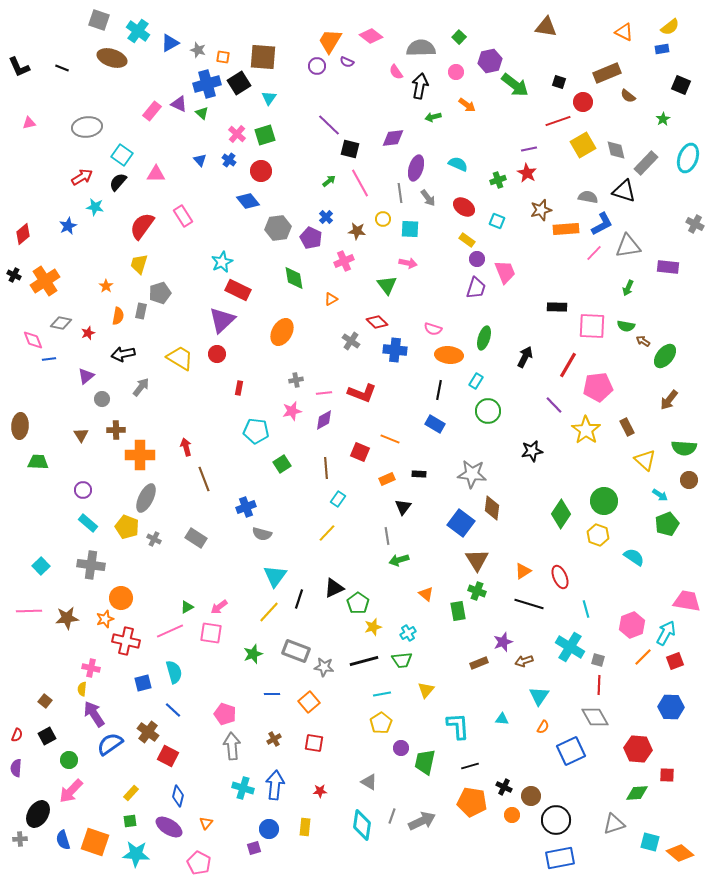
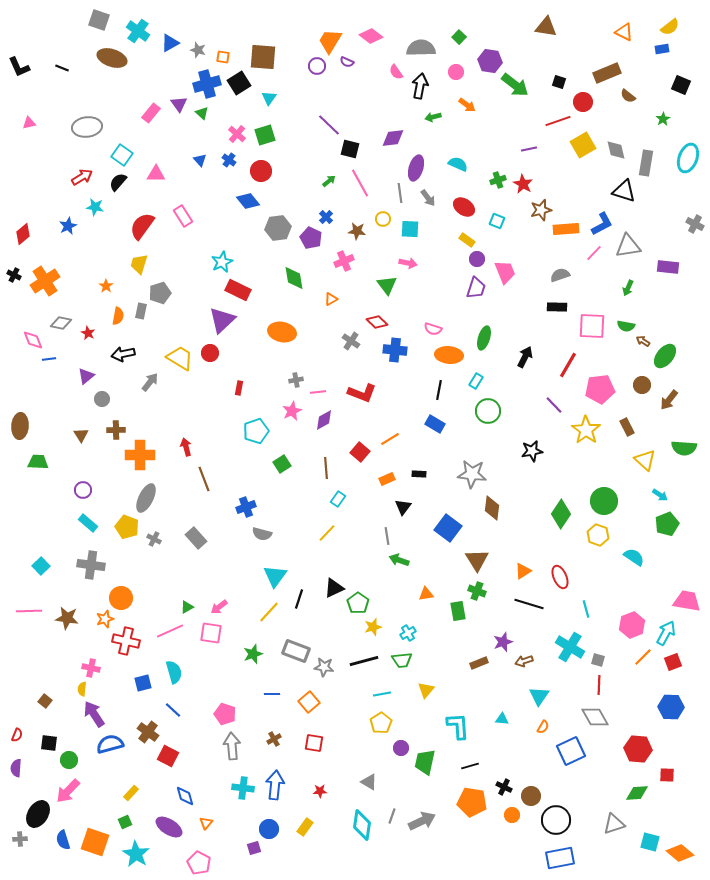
purple hexagon at (490, 61): rotated 20 degrees clockwise
purple triangle at (179, 104): rotated 30 degrees clockwise
pink rectangle at (152, 111): moved 1 px left, 2 px down
gray rectangle at (646, 163): rotated 35 degrees counterclockwise
red star at (527, 173): moved 4 px left, 11 px down
gray semicircle at (588, 197): moved 28 px left, 78 px down; rotated 30 degrees counterclockwise
orange ellipse at (282, 332): rotated 72 degrees clockwise
red star at (88, 333): rotated 24 degrees counterclockwise
red circle at (217, 354): moved 7 px left, 1 px up
gray arrow at (141, 387): moved 9 px right, 5 px up
pink pentagon at (598, 387): moved 2 px right, 2 px down
pink line at (324, 393): moved 6 px left, 1 px up
pink star at (292, 411): rotated 12 degrees counterclockwise
cyan pentagon at (256, 431): rotated 25 degrees counterclockwise
orange line at (390, 439): rotated 54 degrees counterclockwise
red square at (360, 452): rotated 18 degrees clockwise
brown circle at (689, 480): moved 47 px left, 95 px up
blue square at (461, 523): moved 13 px left, 5 px down
gray rectangle at (196, 538): rotated 15 degrees clockwise
green arrow at (399, 560): rotated 36 degrees clockwise
orange triangle at (426, 594): rotated 49 degrees counterclockwise
brown star at (67, 618): rotated 15 degrees clockwise
red square at (675, 661): moved 2 px left, 1 px down
black square at (47, 736): moved 2 px right, 7 px down; rotated 36 degrees clockwise
blue semicircle at (110, 744): rotated 20 degrees clockwise
cyan cross at (243, 788): rotated 10 degrees counterclockwise
pink arrow at (71, 791): moved 3 px left
blue diamond at (178, 796): moved 7 px right; rotated 30 degrees counterclockwise
green square at (130, 821): moved 5 px left, 1 px down; rotated 16 degrees counterclockwise
yellow rectangle at (305, 827): rotated 30 degrees clockwise
cyan star at (136, 854): rotated 28 degrees clockwise
